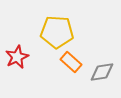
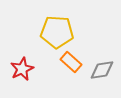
red star: moved 5 px right, 12 px down
gray diamond: moved 2 px up
